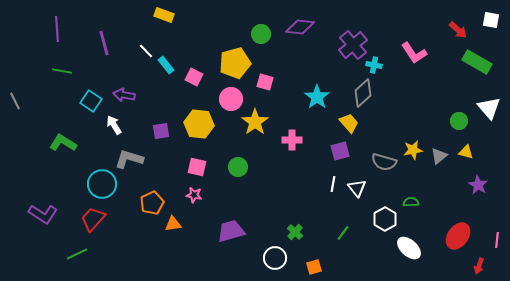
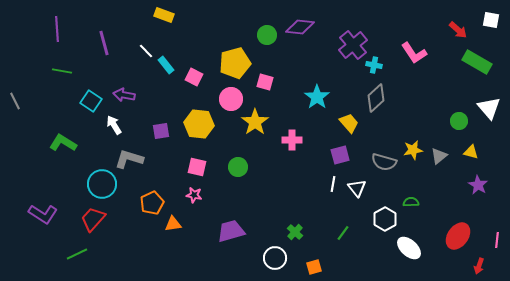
green circle at (261, 34): moved 6 px right, 1 px down
gray diamond at (363, 93): moved 13 px right, 5 px down
purple square at (340, 151): moved 4 px down
yellow triangle at (466, 152): moved 5 px right
